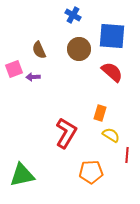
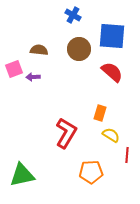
brown semicircle: rotated 120 degrees clockwise
